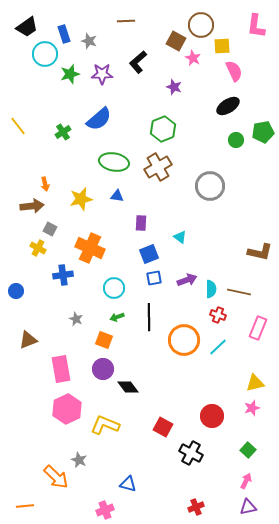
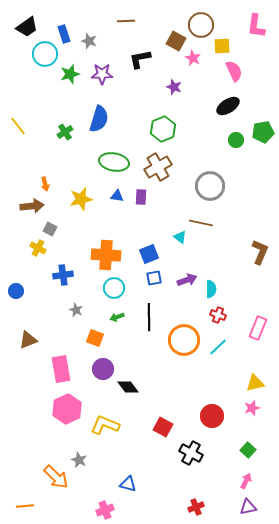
black L-shape at (138, 62): moved 2 px right, 3 px up; rotated 30 degrees clockwise
blue semicircle at (99, 119): rotated 32 degrees counterclockwise
green cross at (63, 132): moved 2 px right
purple rectangle at (141, 223): moved 26 px up
orange cross at (90, 248): moved 16 px right, 7 px down; rotated 20 degrees counterclockwise
brown L-shape at (260, 252): rotated 80 degrees counterclockwise
brown line at (239, 292): moved 38 px left, 69 px up
gray star at (76, 319): moved 9 px up
orange square at (104, 340): moved 9 px left, 2 px up
